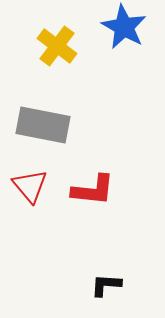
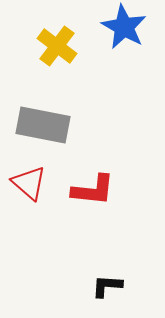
red triangle: moved 1 px left, 3 px up; rotated 9 degrees counterclockwise
black L-shape: moved 1 px right, 1 px down
